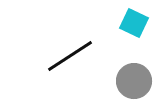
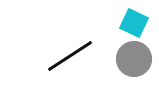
gray circle: moved 22 px up
